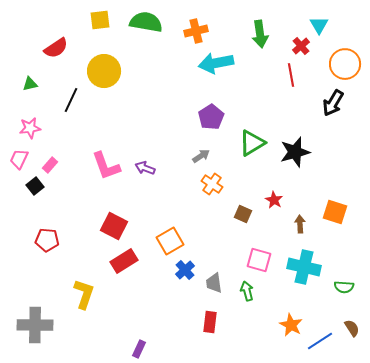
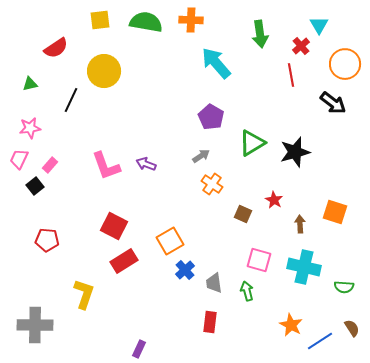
orange cross at (196, 31): moved 5 px left, 11 px up; rotated 15 degrees clockwise
cyan arrow at (216, 63): rotated 60 degrees clockwise
black arrow at (333, 103): rotated 84 degrees counterclockwise
purple pentagon at (211, 117): rotated 10 degrees counterclockwise
purple arrow at (145, 168): moved 1 px right, 4 px up
